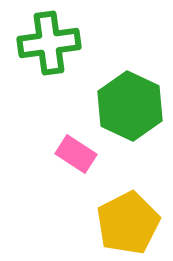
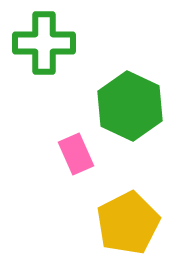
green cross: moved 5 px left; rotated 8 degrees clockwise
pink rectangle: rotated 33 degrees clockwise
